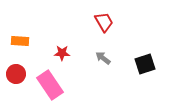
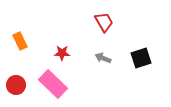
orange rectangle: rotated 60 degrees clockwise
gray arrow: rotated 14 degrees counterclockwise
black square: moved 4 px left, 6 px up
red circle: moved 11 px down
pink rectangle: moved 3 px right, 1 px up; rotated 12 degrees counterclockwise
